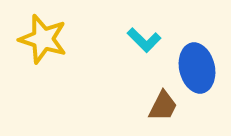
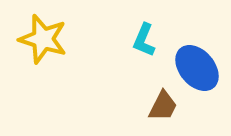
cyan L-shape: rotated 68 degrees clockwise
blue ellipse: rotated 27 degrees counterclockwise
